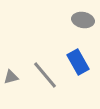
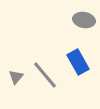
gray ellipse: moved 1 px right
gray triangle: moved 5 px right; rotated 35 degrees counterclockwise
